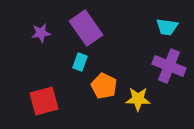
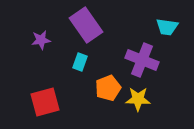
purple rectangle: moved 3 px up
purple star: moved 7 px down
purple cross: moved 27 px left, 6 px up
orange pentagon: moved 4 px right, 2 px down; rotated 25 degrees clockwise
red square: moved 1 px right, 1 px down
